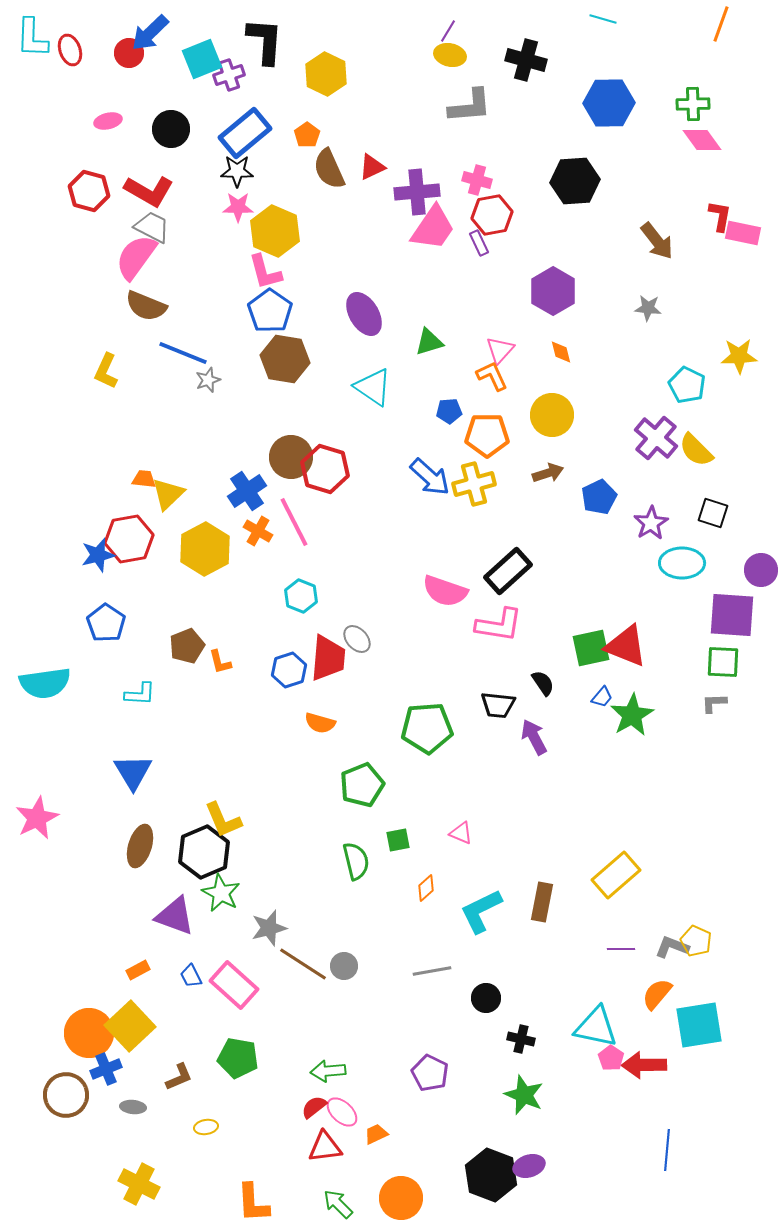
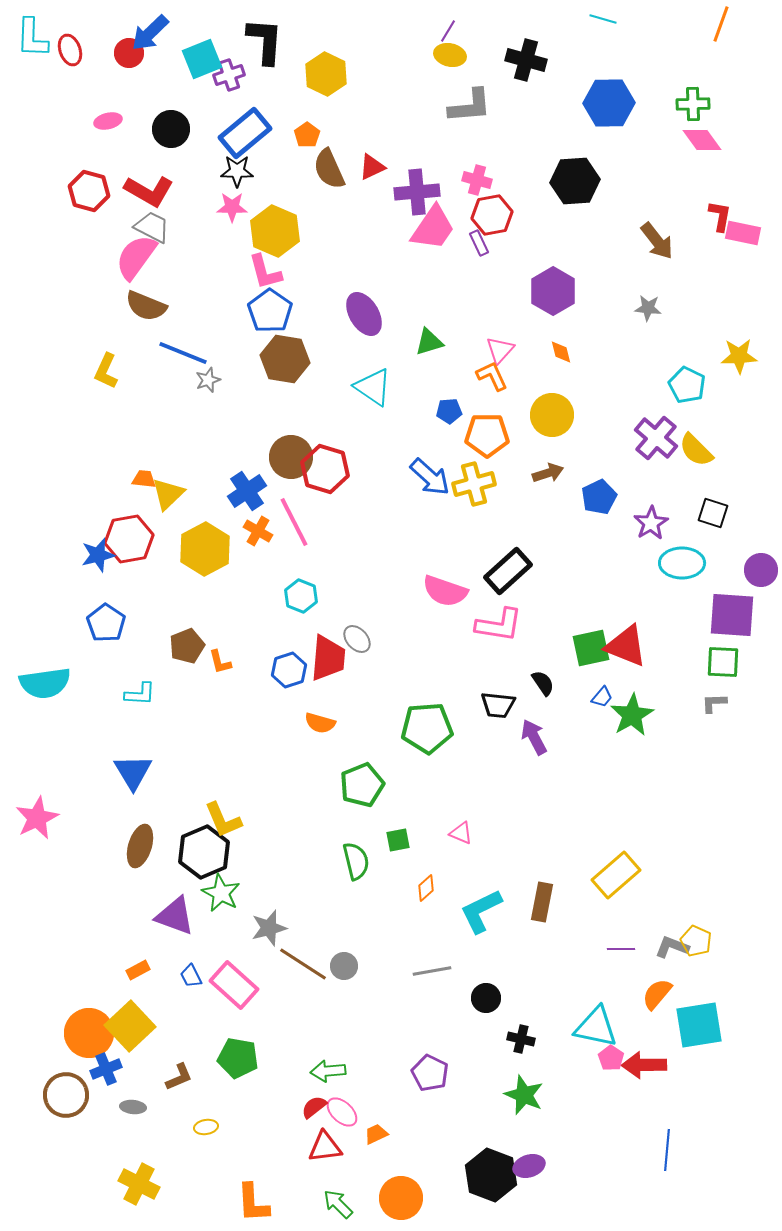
pink star at (238, 207): moved 6 px left
